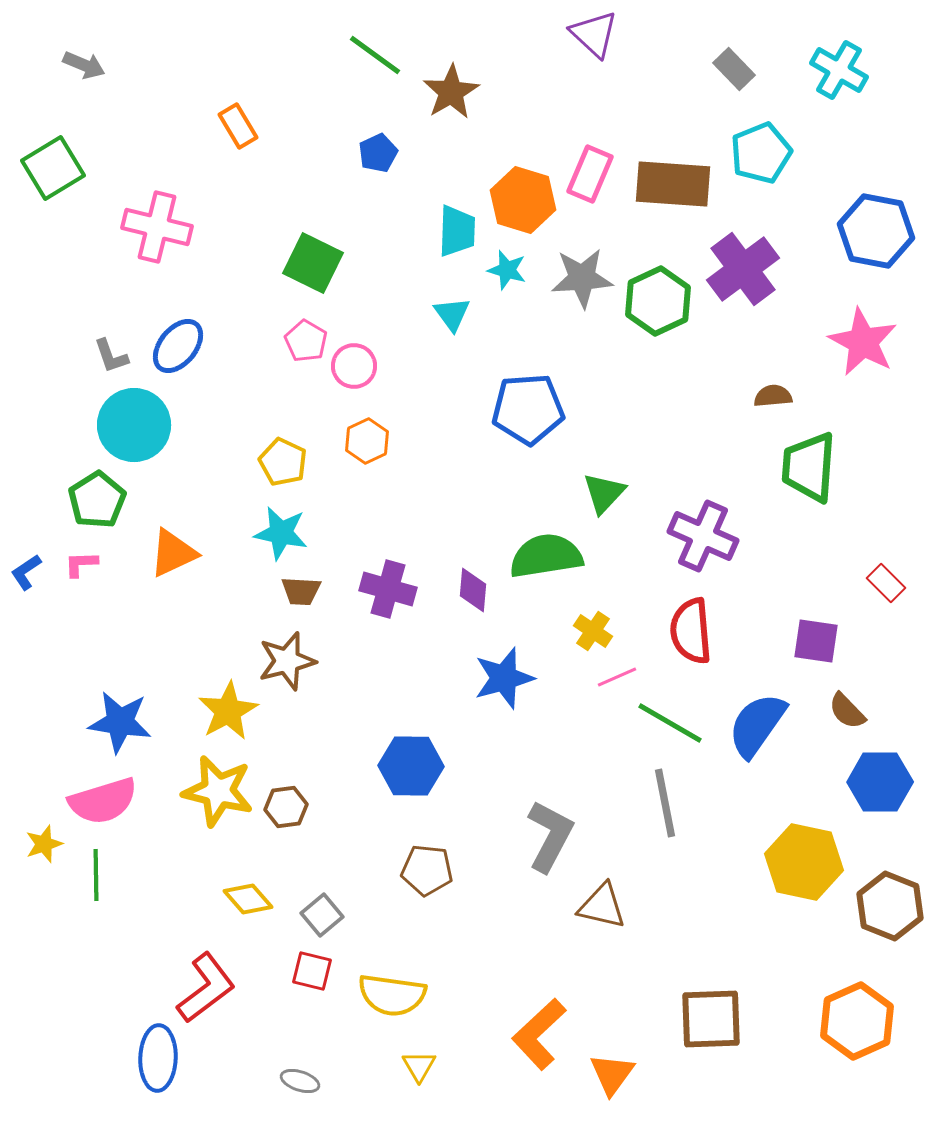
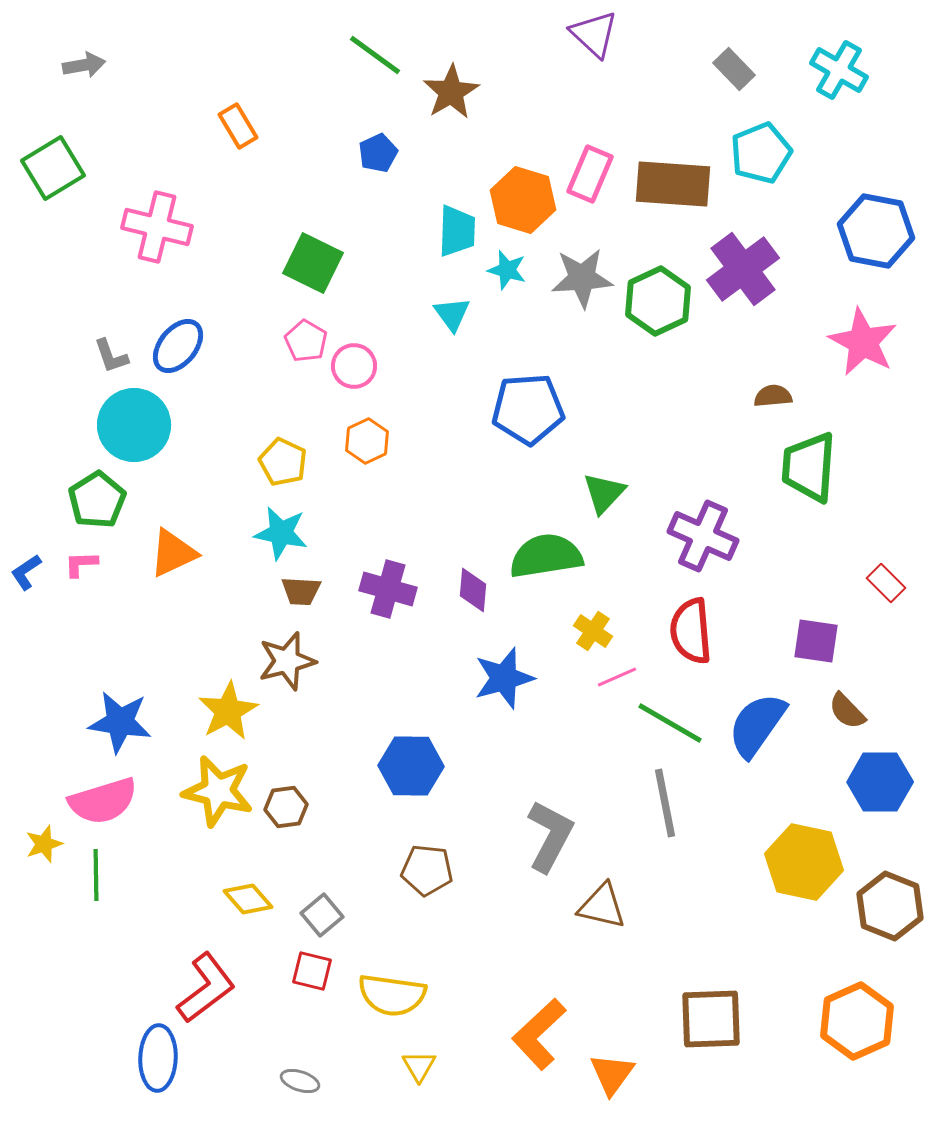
gray arrow at (84, 65): rotated 33 degrees counterclockwise
